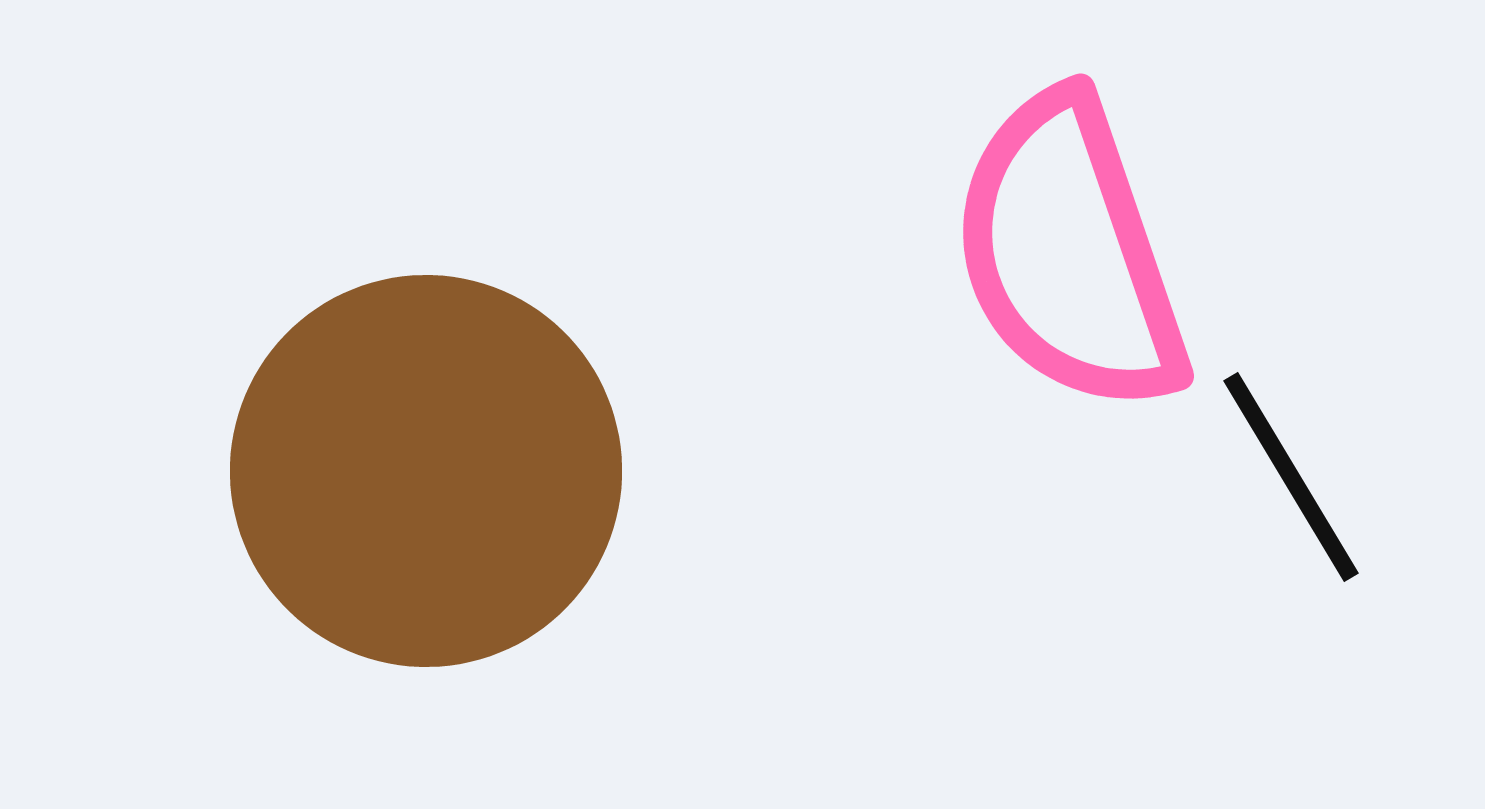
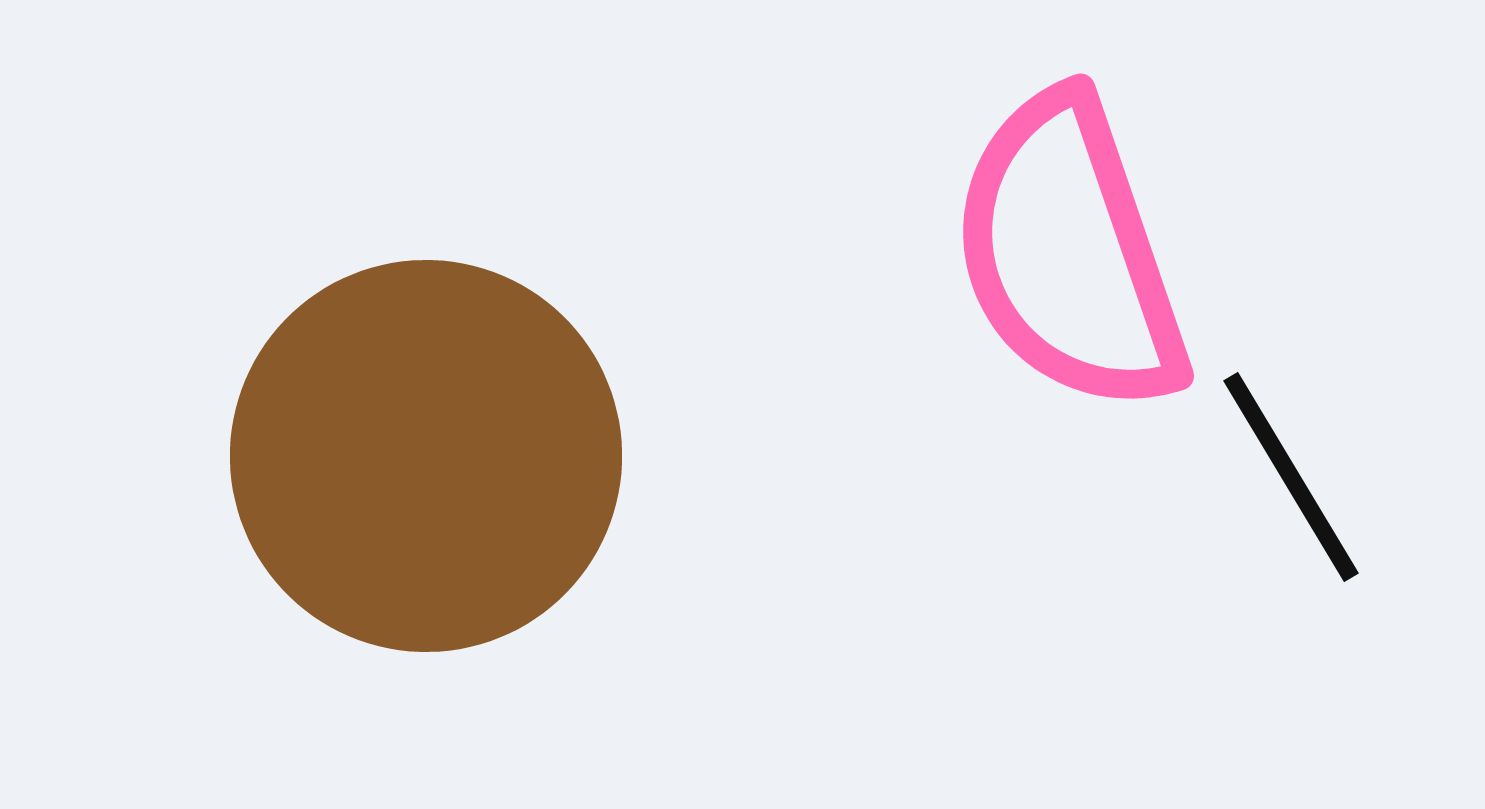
brown circle: moved 15 px up
